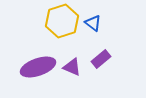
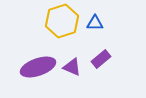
blue triangle: moved 2 px right; rotated 36 degrees counterclockwise
